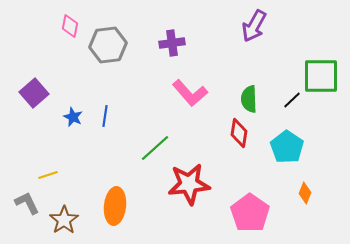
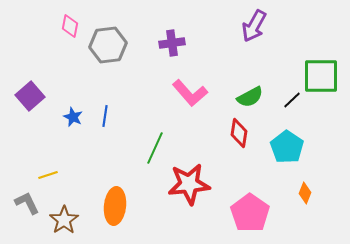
purple square: moved 4 px left, 3 px down
green semicircle: moved 1 px right, 2 px up; rotated 116 degrees counterclockwise
green line: rotated 24 degrees counterclockwise
